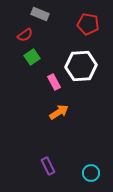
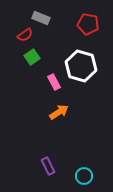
gray rectangle: moved 1 px right, 4 px down
white hexagon: rotated 20 degrees clockwise
cyan circle: moved 7 px left, 3 px down
